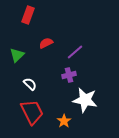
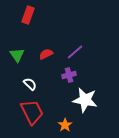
red semicircle: moved 11 px down
green triangle: rotated 21 degrees counterclockwise
orange star: moved 1 px right, 4 px down
